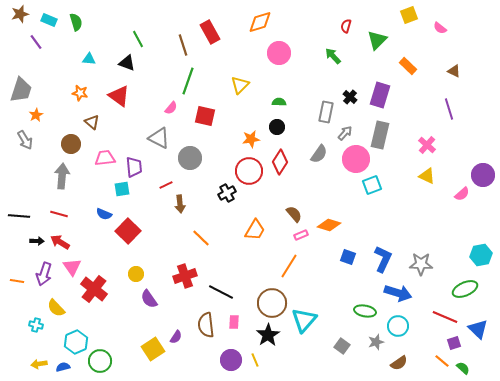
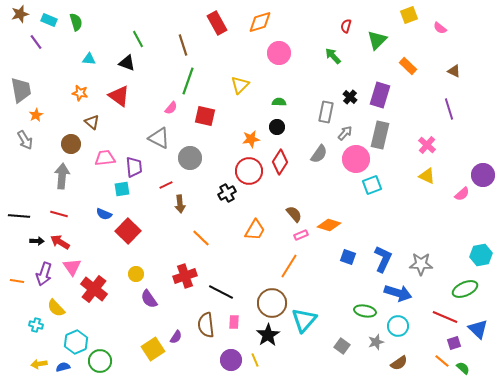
red rectangle at (210, 32): moved 7 px right, 9 px up
gray trapezoid at (21, 90): rotated 28 degrees counterclockwise
